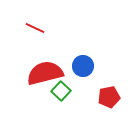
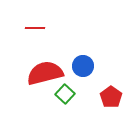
red line: rotated 24 degrees counterclockwise
green square: moved 4 px right, 3 px down
red pentagon: moved 2 px right; rotated 25 degrees counterclockwise
